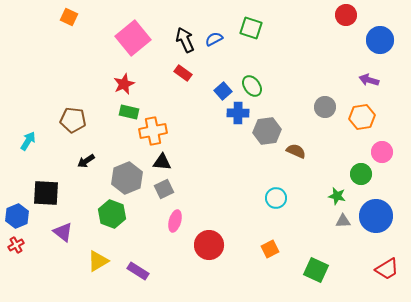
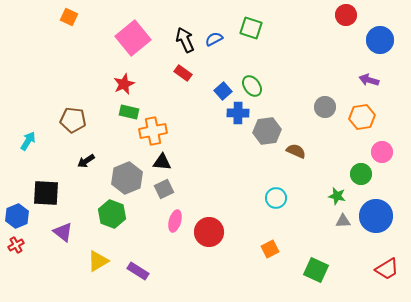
red circle at (209, 245): moved 13 px up
